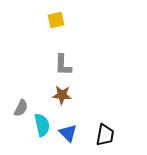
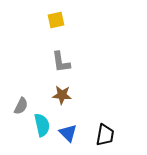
gray L-shape: moved 2 px left, 3 px up; rotated 10 degrees counterclockwise
gray semicircle: moved 2 px up
